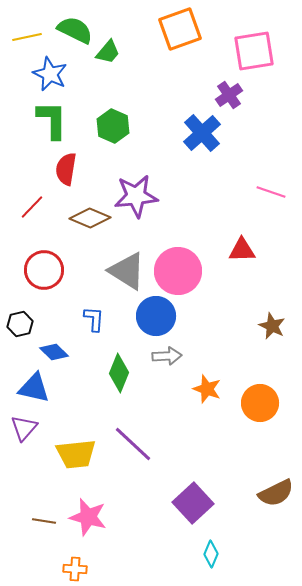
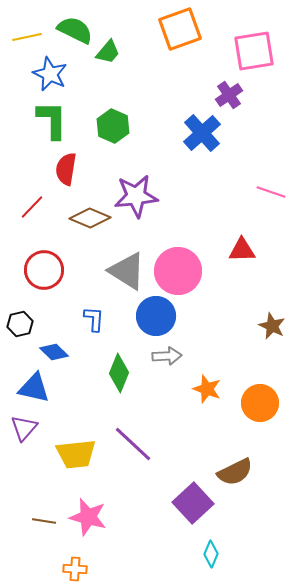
brown semicircle: moved 41 px left, 21 px up
